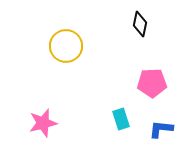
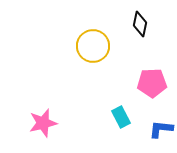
yellow circle: moved 27 px right
cyan rectangle: moved 2 px up; rotated 10 degrees counterclockwise
